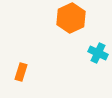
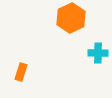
cyan cross: rotated 24 degrees counterclockwise
